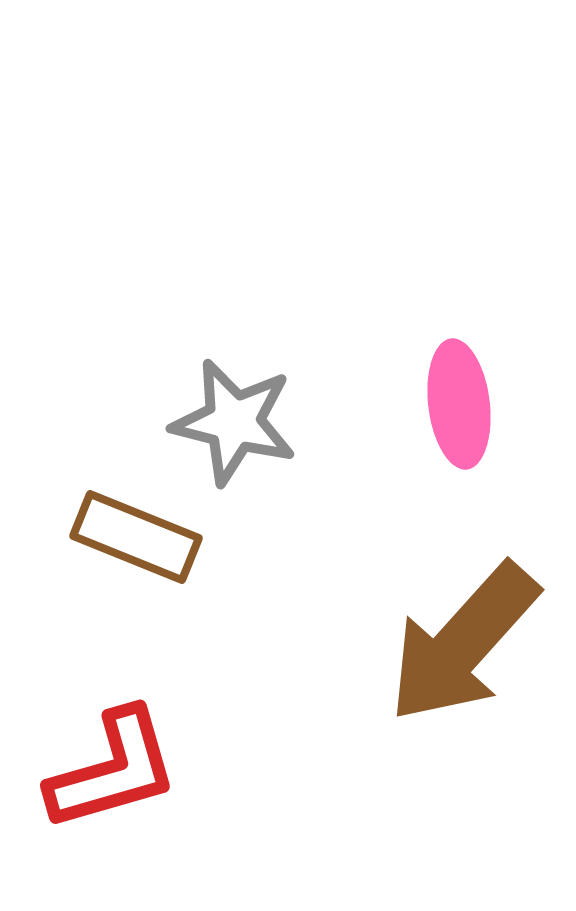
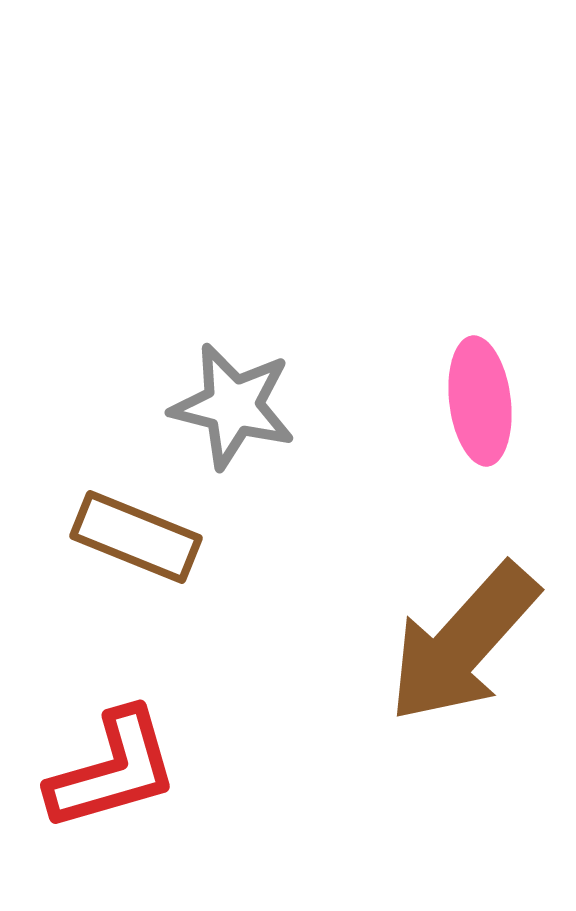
pink ellipse: moved 21 px right, 3 px up
gray star: moved 1 px left, 16 px up
